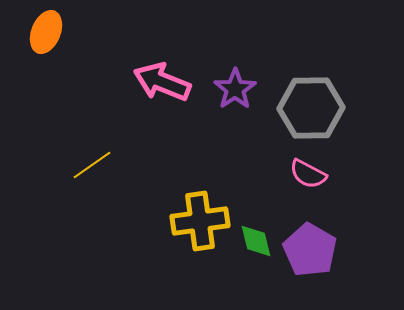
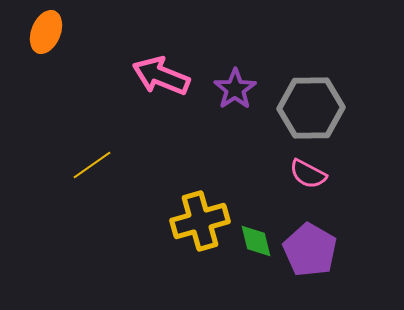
pink arrow: moved 1 px left, 6 px up
yellow cross: rotated 8 degrees counterclockwise
